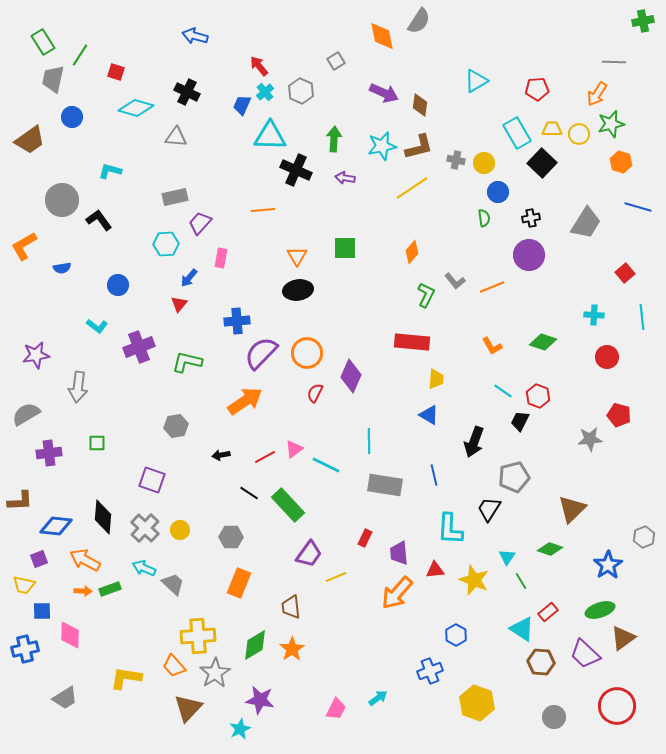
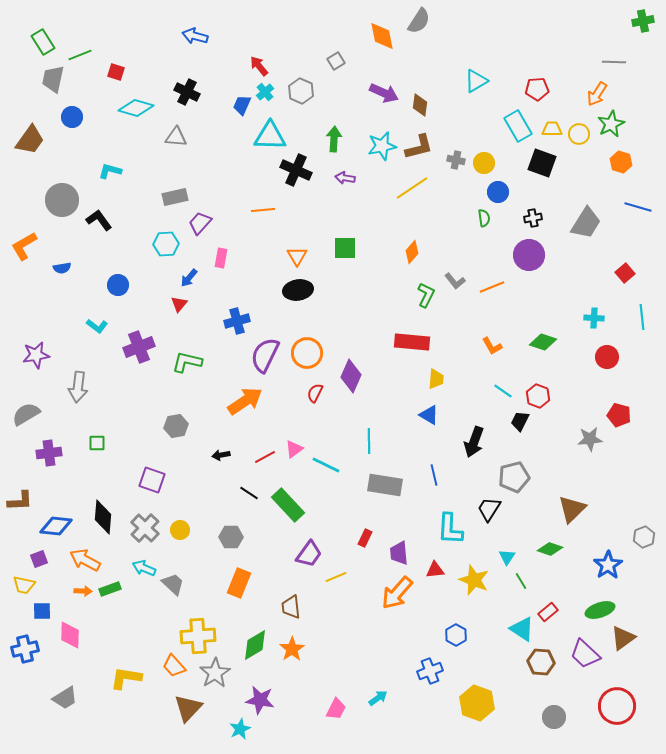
green line at (80, 55): rotated 35 degrees clockwise
green star at (611, 124): rotated 12 degrees counterclockwise
cyan rectangle at (517, 133): moved 1 px right, 7 px up
brown trapezoid at (30, 140): rotated 20 degrees counterclockwise
black square at (542, 163): rotated 24 degrees counterclockwise
black cross at (531, 218): moved 2 px right
cyan cross at (594, 315): moved 3 px down
blue cross at (237, 321): rotated 10 degrees counterclockwise
purple semicircle at (261, 353): moved 4 px right, 2 px down; rotated 18 degrees counterclockwise
